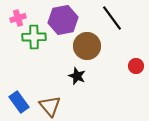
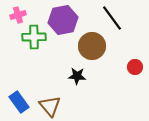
pink cross: moved 3 px up
brown circle: moved 5 px right
red circle: moved 1 px left, 1 px down
black star: rotated 18 degrees counterclockwise
